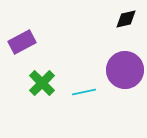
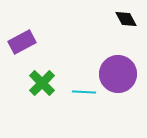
black diamond: rotated 75 degrees clockwise
purple circle: moved 7 px left, 4 px down
cyan line: rotated 15 degrees clockwise
